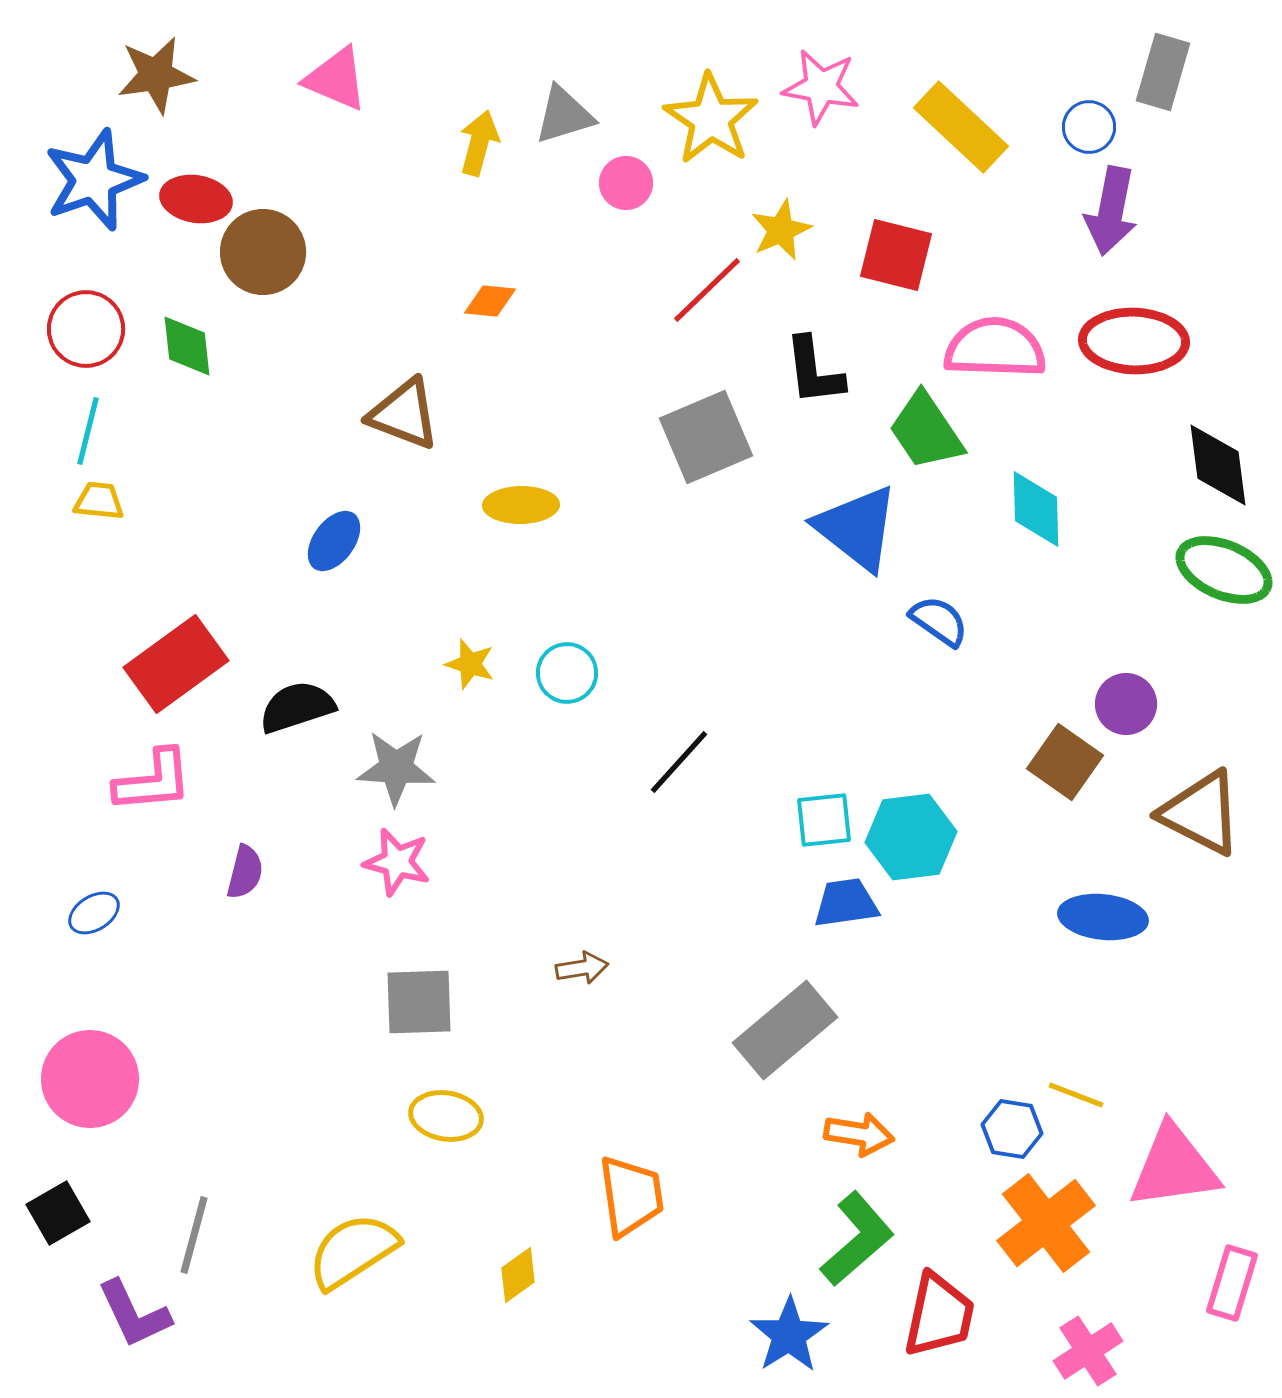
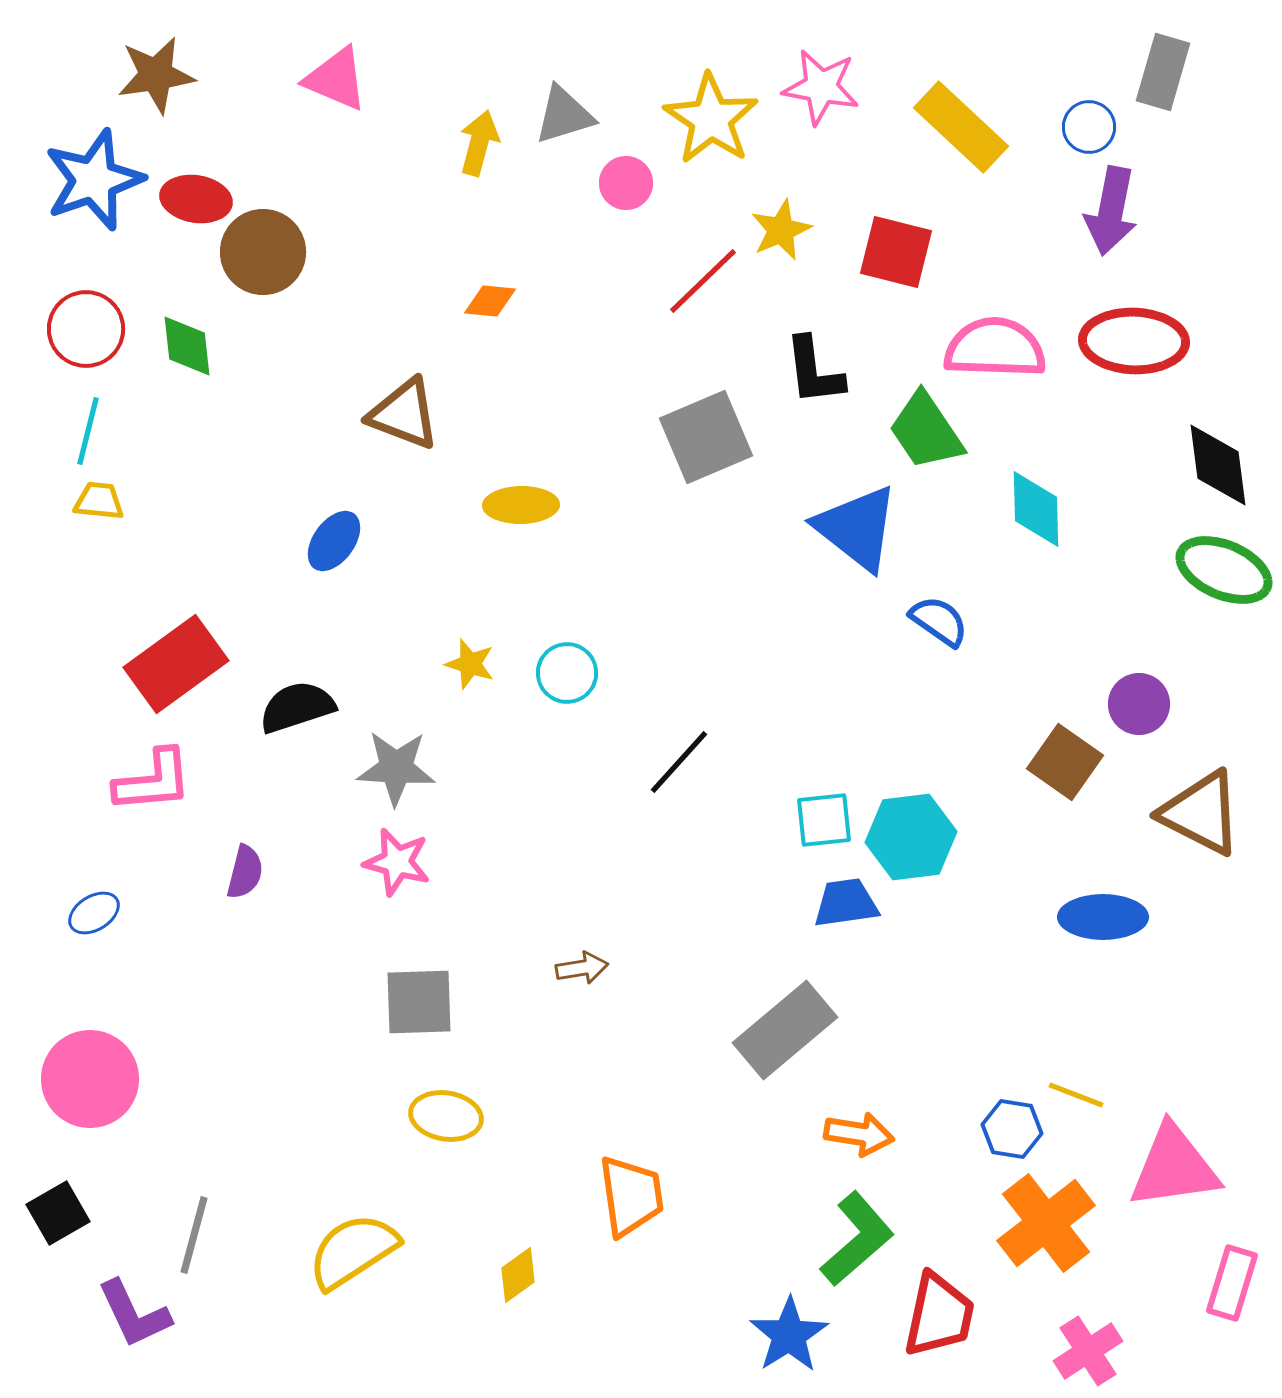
red square at (896, 255): moved 3 px up
red line at (707, 290): moved 4 px left, 9 px up
purple circle at (1126, 704): moved 13 px right
blue ellipse at (1103, 917): rotated 6 degrees counterclockwise
